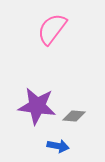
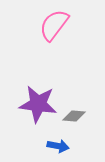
pink semicircle: moved 2 px right, 4 px up
purple star: moved 1 px right, 2 px up
